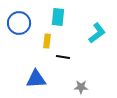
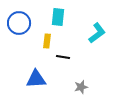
gray star: rotated 16 degrees counterclockwise
